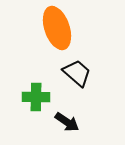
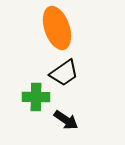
black trapezoid: moved 13 px left; rotated 104 degrees clockwise
black arrow: moved 1 px left, 2 px up
